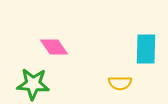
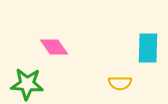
cyan rectangle: moved 2 px right, 1 px up
green star: moved 6 px left
